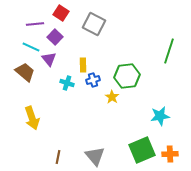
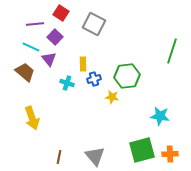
green line: moved 3 px right
yellow rectangle: moved 1 px up
blue cross: moved 1 px right, 1 px up
yellow star: rotated 24 degrees counterclockwise
cyan star: rotated 18 degrees clockwise
green square: rotated 8 degrees clockwise
brown line: moved 1 px right
